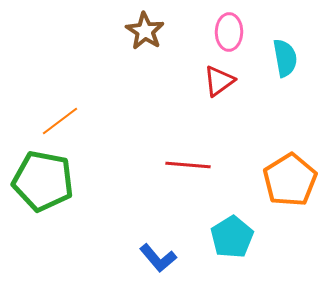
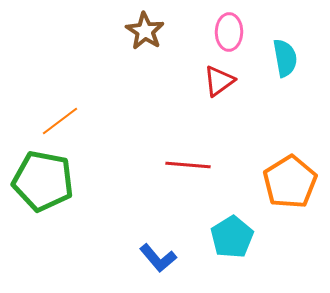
orange pentagon: moved 2 px down
